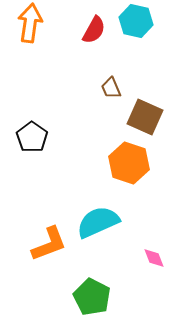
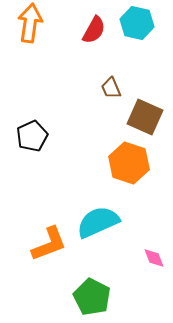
cyan hexagon: moved 1 px right, 2 px down
black pentagon: moved 1 px up; rotated 12 degrees clockwise
